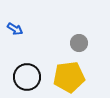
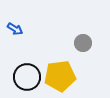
gray circle: moved 4 px right
yellow pentagon: moved 9 px left, 1 px up
